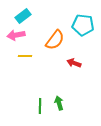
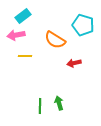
cyan pentagon: rotated 10 degrees clockwise
orange semicircle: rotated 85 degrees clockwise
red arrow: rotated 32 degrees counterclockwise
